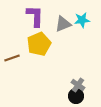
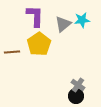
gray triangle: rotated 18 degrees counterclockwise
yellow pentagon: rotated 10 degrees counterclockwise
brown line: moved 6 px up; rotated 14 degrees clockwise
